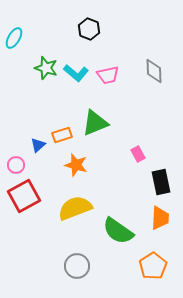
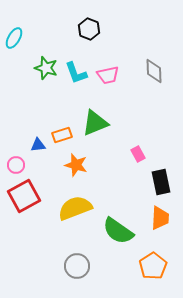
cyan L-shape: rotated 30 degrees clockwise
blue triangle: rotated 35 degrees clockwise
